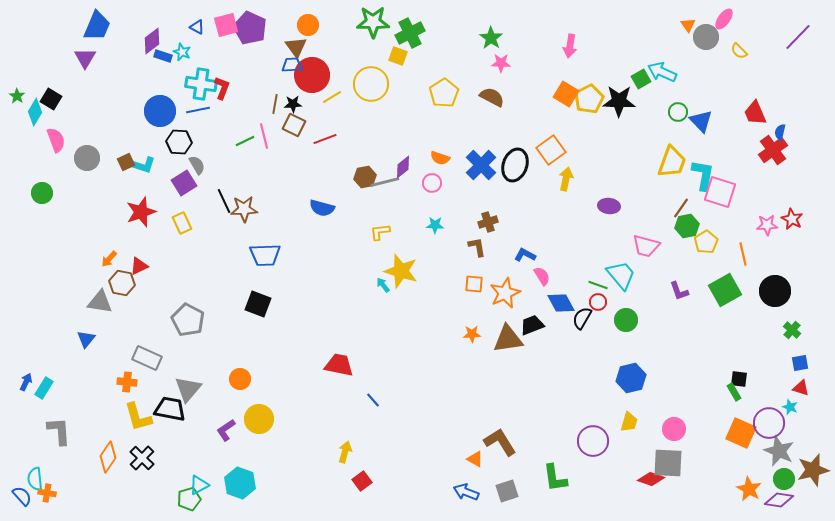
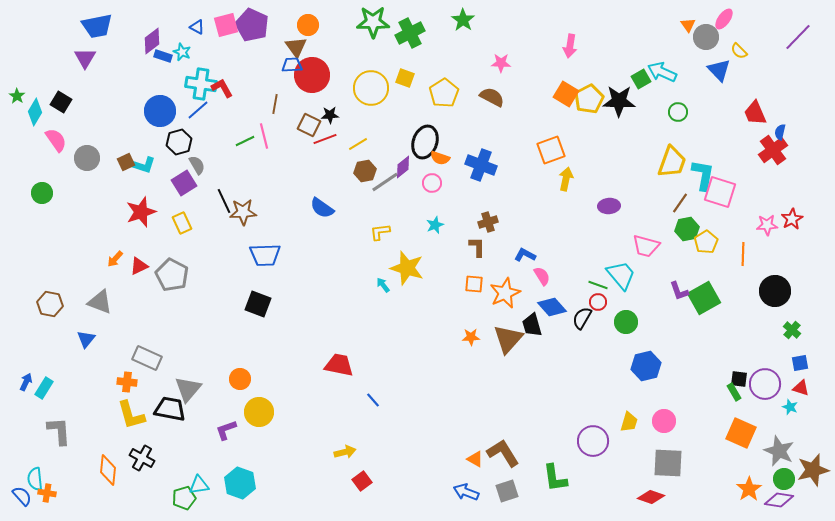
blue trapezoid at (97, 26): rotated 56 degrees clockwise
purple pentagon at (250, 28): moved 2 px right, 3 px up
green star at (491, 38): moved 28 px left, 18 px up
yellow square at (398, 56): moved 7 px right, 22 px down
yellow circle at (371, 84): moved 4 px down
red L-shape at (222, 88): rotated 50 degrees counterclockwise
yellow line at (332, 97): moved 26 px right, 47 px down
black square at (51, 99): moved 10 px right, 3 px down
black star at (293, 104): moved 37 px right, 11 px down
blue line at (198, 110): rotated 30 degrees counterclockwise
blue triangle at (701, 121): moved 18 px right, 51 px up
brown square at (294, 125): moved 15 px right
pink semicircle at (56, 140): rotated 15 degrees counterclockwise
black hexagon at (179, 142): rotated 20 degrees counterclockwise
orange square at (551, 150): rotated 16 degrees clockwise
blue cross at (481, 165): rotated 24 degrees counterclockwise
black ellipse at (515, 165): moved 90 px left, 23 px up
brown hexagon at (365, 177): moved 6 px up
gray line at (385, 182): rotated 20 degrees counterclockwise
purple ellipse at (609, 206): rotated 10 degrees counterclockwise
blue semicircle at (322, 208): rotated 20 degrees clockwise
brown line at (681, 208): moved 1 px left, 5 px up
brown star at (244, 209): moved 1 px left, 3 px down
red star at (792, 219): rotated 15 degrees clockwise
cyan star at (435, 225): rotated 24 degrees counterclockwise
green hexagon at (687, 226): moved 3 px down
brown L-shape at (477, 247): rotated 10 degrees clockwise
orange line at (743, 254): rotated 15 degrees clockwise
orange arrow at (109, 259): moved 6 px right
yellow star at (401, 271): moved 6 px right, 3 px up
brown hexagon at (122, 283): moved 72 px left, 21 px down
green square at (725, 290): moved 21 px left, 8 px down
gray triangle at (100, 302): rotated 12 degrees clockwise
blue diamond at (561, 303): moved 9 px left, 4 px down; rotated 12 degrees counterclockwise
gray pentagon at (188, 320): moved 16 px left, 45 px up
green circle at (626, 320): moved 2 px down
black trapezoid at (532, 325): rotated 85 degrees counterclockwise
orange star at (472, 334): moved 1 px left, 3 px down
brown triangle at (508, 339): rotated 40 degrees counterclockwise
blue hexagon at (631, 378): moved 15 px right, 12 px up
yellow L-shape at (138, 417): moved 7 px left, 2 px up
yellow circle at (259, 419): moved 7 px up
purple circle at (769, 423): moved 4 px left, 39 px up
pink circle at (674, 429): moved 10 px left, 8 px up
purple L-shape at (226, 430): rotated 15 degrees clockwise
brown L-shape at (500, 442): moved 3 px right, 11 px down
yellow arrow at (345, 452): rotated 60 degrees clockwise
orange diamond at (108, 457): moved 13 px down; rotated 28 degrees counterclockwise
black cross at (142, 458): rotated 15 degrees counterclockwise
red diamond at (651, 479): moved 18 px down
cyan triangle at (199, 485): rotated 20 degrees clockwise
orange star at (749, 489): rotated 10 degrees clockwise
green pentagon at (189, 499): moved 5 px left, 1 px up
